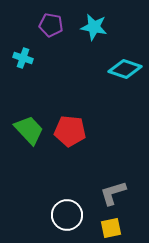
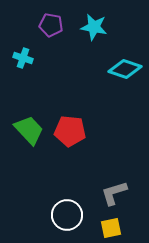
gray L-shape: moved 1 px right
